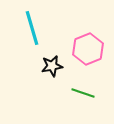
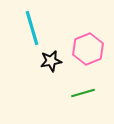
black star: moved 1 px left, 5 px up
green line: rotated 35 degrees counterclockwise
